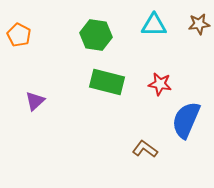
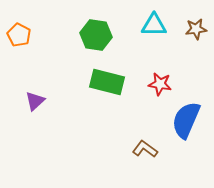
brown star: moved 3 px left, 5 px down
